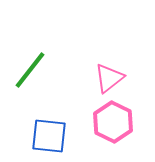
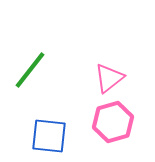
pink hexagon: rotated 18 degrees clockwise
